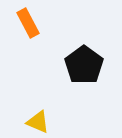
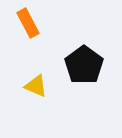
yellow triangle: moved 2 px left, 36 px up
